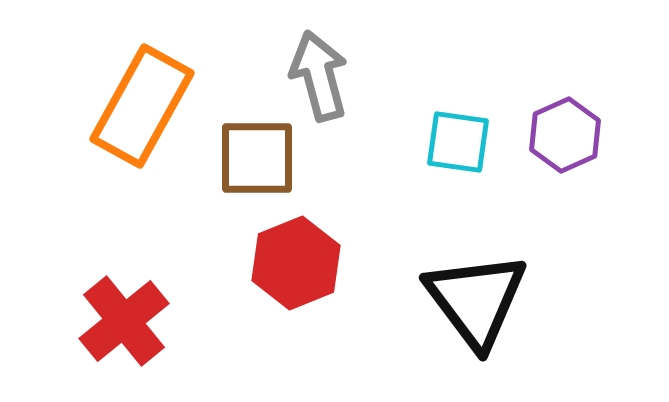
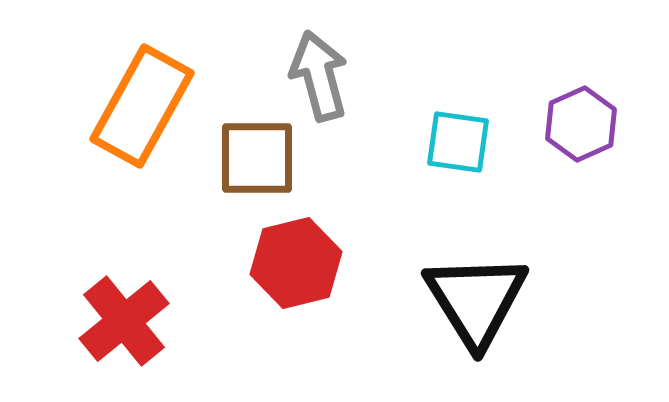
purple hexagon: moved 16 px right, 11 px up
red hexagon: rotated 8 degrees clockwise
black triangle: rotated 5 degrees clockwise
